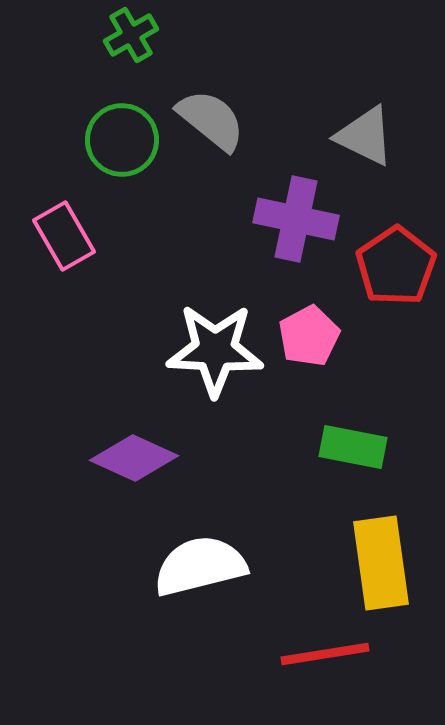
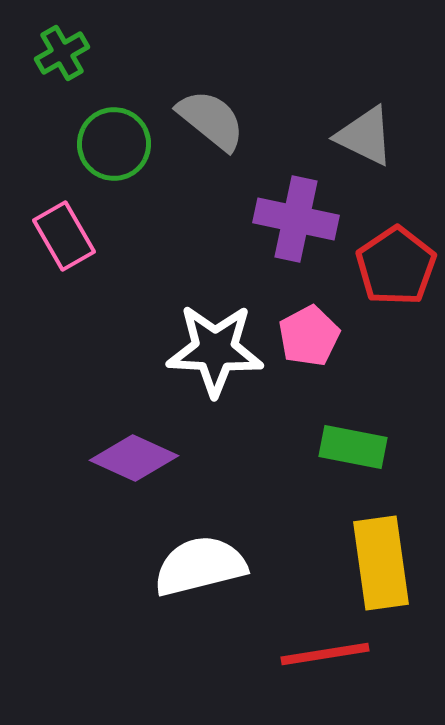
green cross: moved 69 px left, 18 px down
green circle: moved 8 px left, 4 px down
